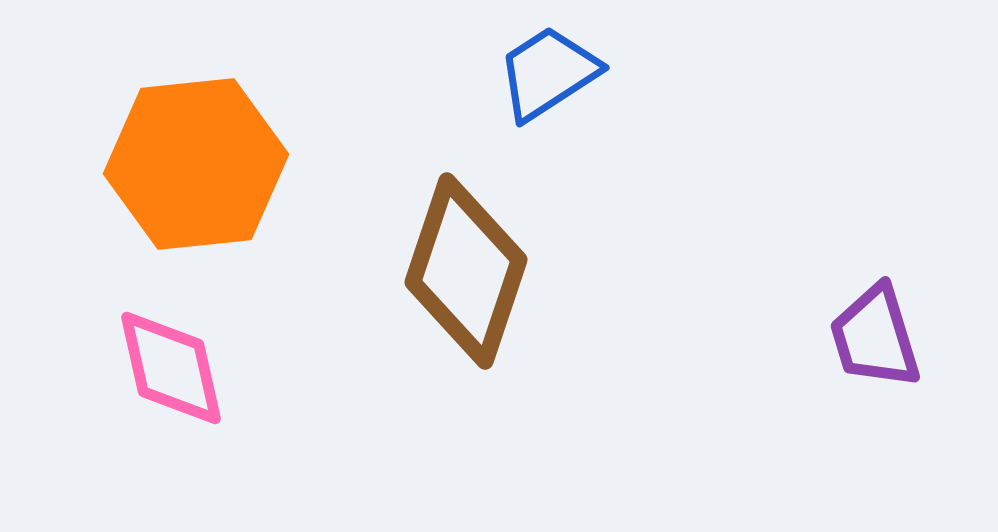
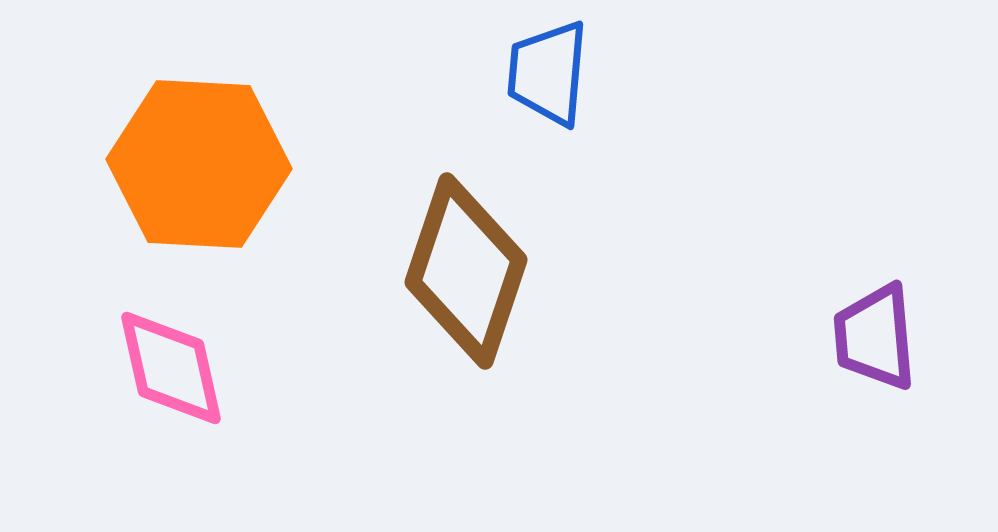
blue trapezoid: rotated 52 degrees counterclockwise
orange hexagon: moved 3 px right; rotated 9 degrees clockwise
purple trapezoid: rotated 12 degrees clockwise
